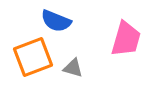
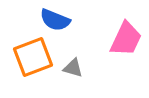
blue semicircle: moved 1 px left, 1 px up
pink trapezoid: rotated 9 degrees clockwise
